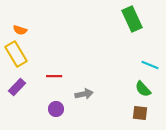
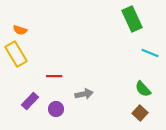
cyan line: moved 12 px up
purple rectangle: moved 13 px right, 14 px down
brown square: rotated 35 degrees clockwise
